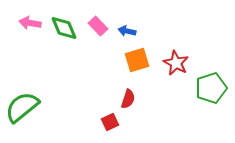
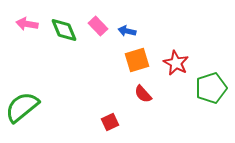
pink arrow: moved 3 px left, 1 px down
green diamond: moved 2 px down
red semicircle: moved 15 px right, 5 px up; rotated 120 degrees clockwise
